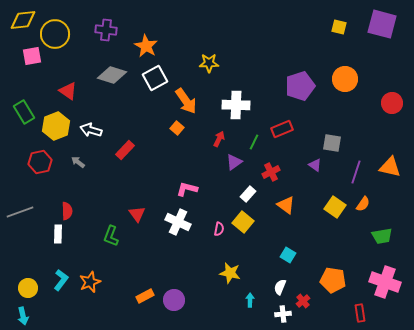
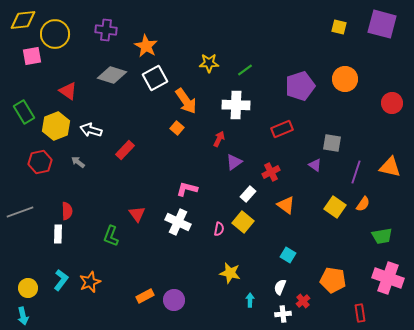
green line at (254, 142): moved 9 px left, 72 px up; rotated 28 degrees clockwise
pink cross at (385, 282): moved 3 px right, 4 px up
